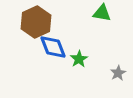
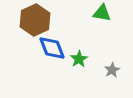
brown hexagon: moved 1 px left, 2 px up
blue diamond: moved 1 px left, 1 px down
gray star: moved 6 px left, 3 px up
